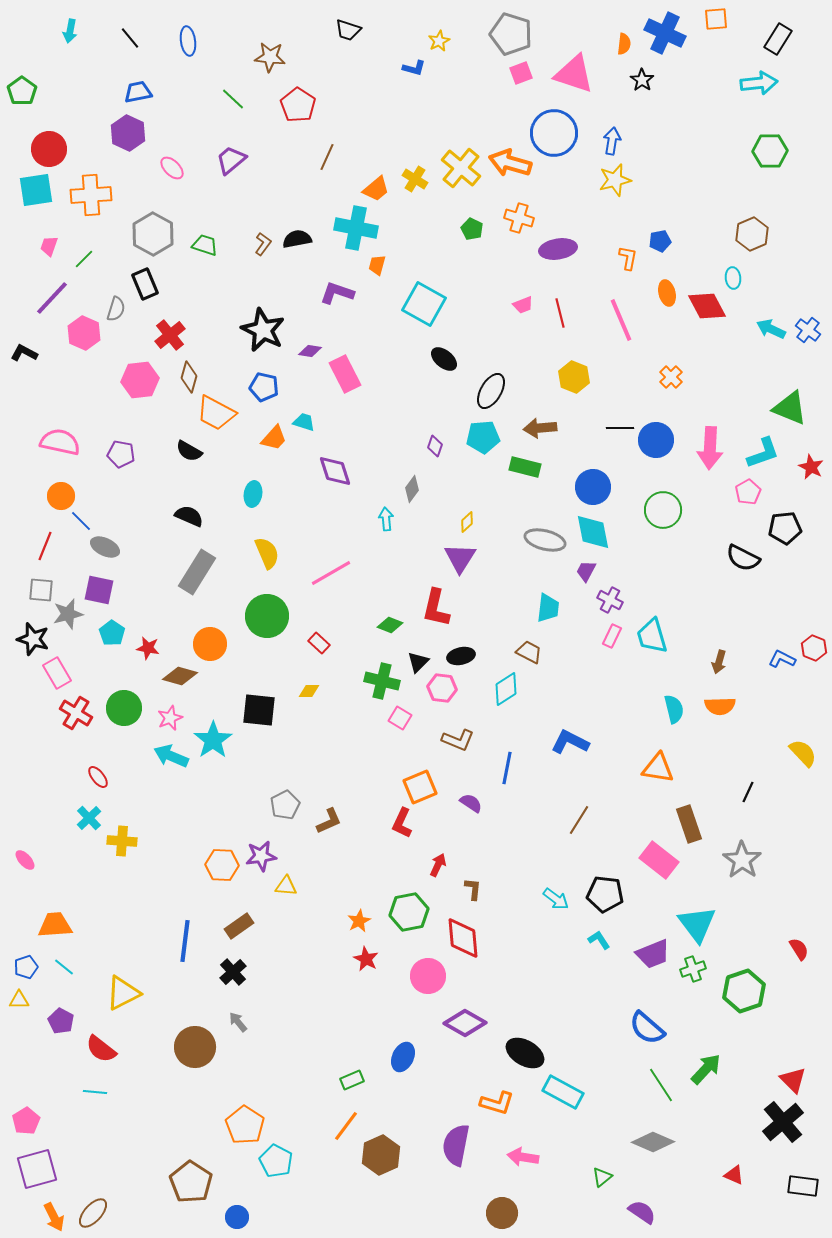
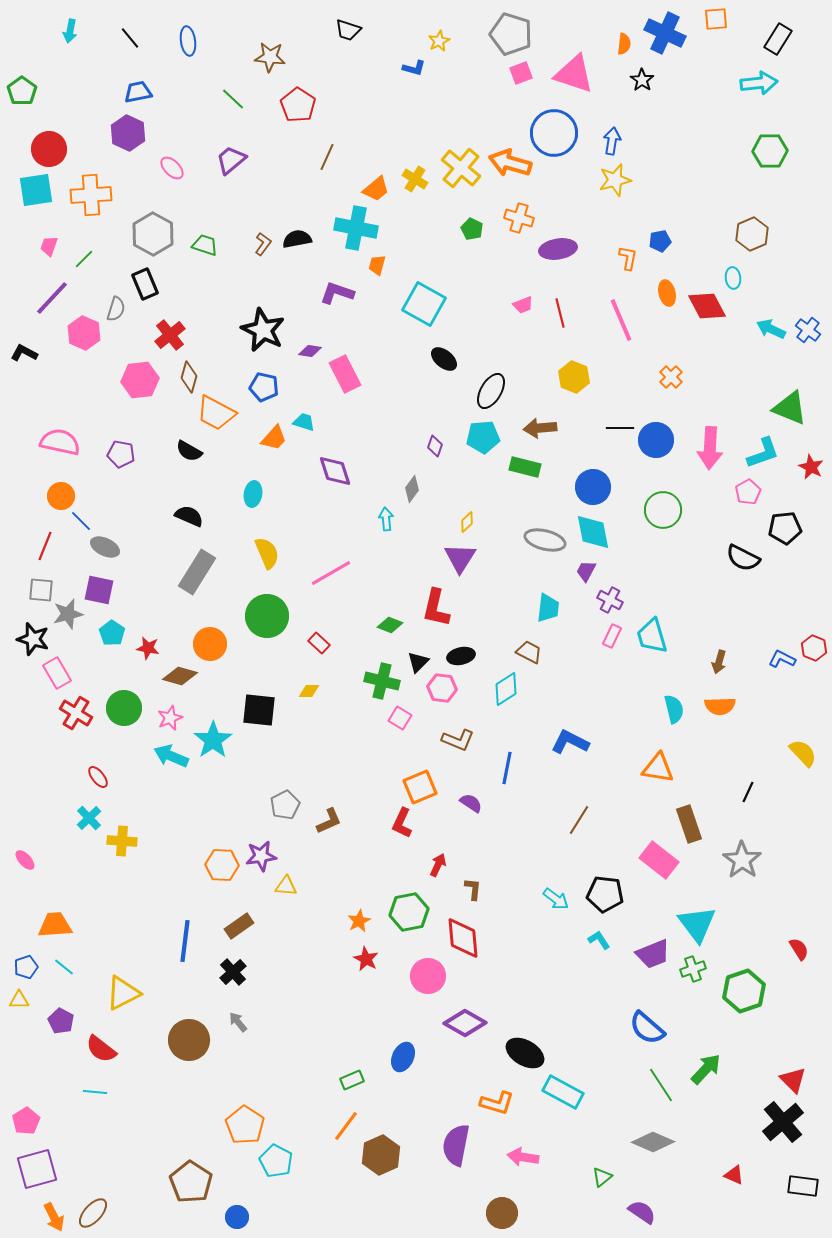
brown circle at (195, 1047): moved 6 px left, 7 px up
